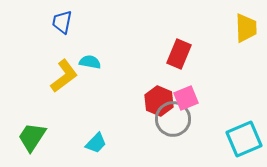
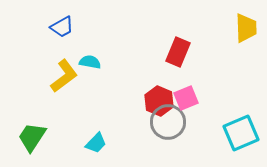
blue trapezoid: moved 5 px down; rotated 130 degrees counterclockwise
red rectangle: moved 1 px left, 2 px up
gray circle: moved 5 px left, 3 px down
cyan square: moved 3 px left, 6 px up
